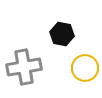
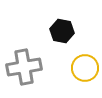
black hexagon: moved 3 px up
